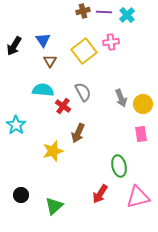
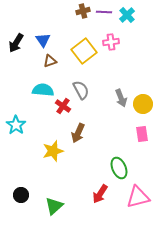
black arrow: moved 2 px right, 3 px up
brown triangle: rotated 40 degrees clockwise
gray semicircle: moved 2 px left, 2 px up
pink rectangle: moved 1 px right
green ellipse: moved 2 px down; rotated 10 degrees counterclockwise
